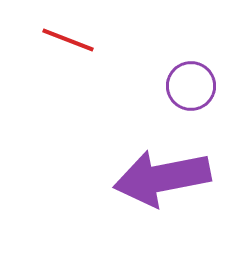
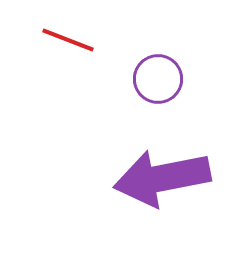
purple circle: moved 33 px left, 7 px up
